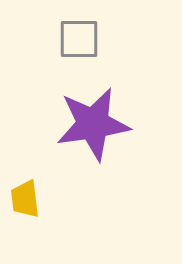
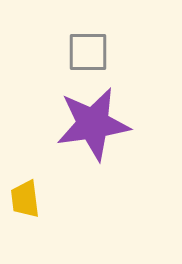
gray square: moved 9 px right, 13 px down
